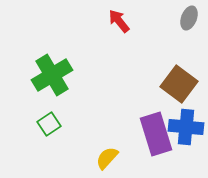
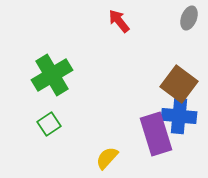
blue cross: moved 7 px left, 11 px up
